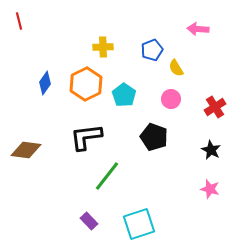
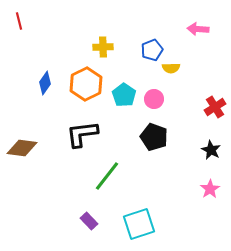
yellow semicircle: moved 5 px left; rotated 60 degrees counterclockwise
pink circle: moved 17 px left
black L-shape: moved 4 px left, 3 px up
brown diamond: moved 4 px left, 2 px up
pink star: rotated 24 degrees clockwise
